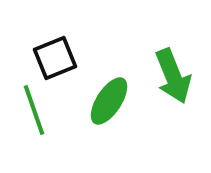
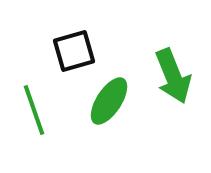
black square: moved 19 px right, 7 px up; rotated 6 degrees clockwise
